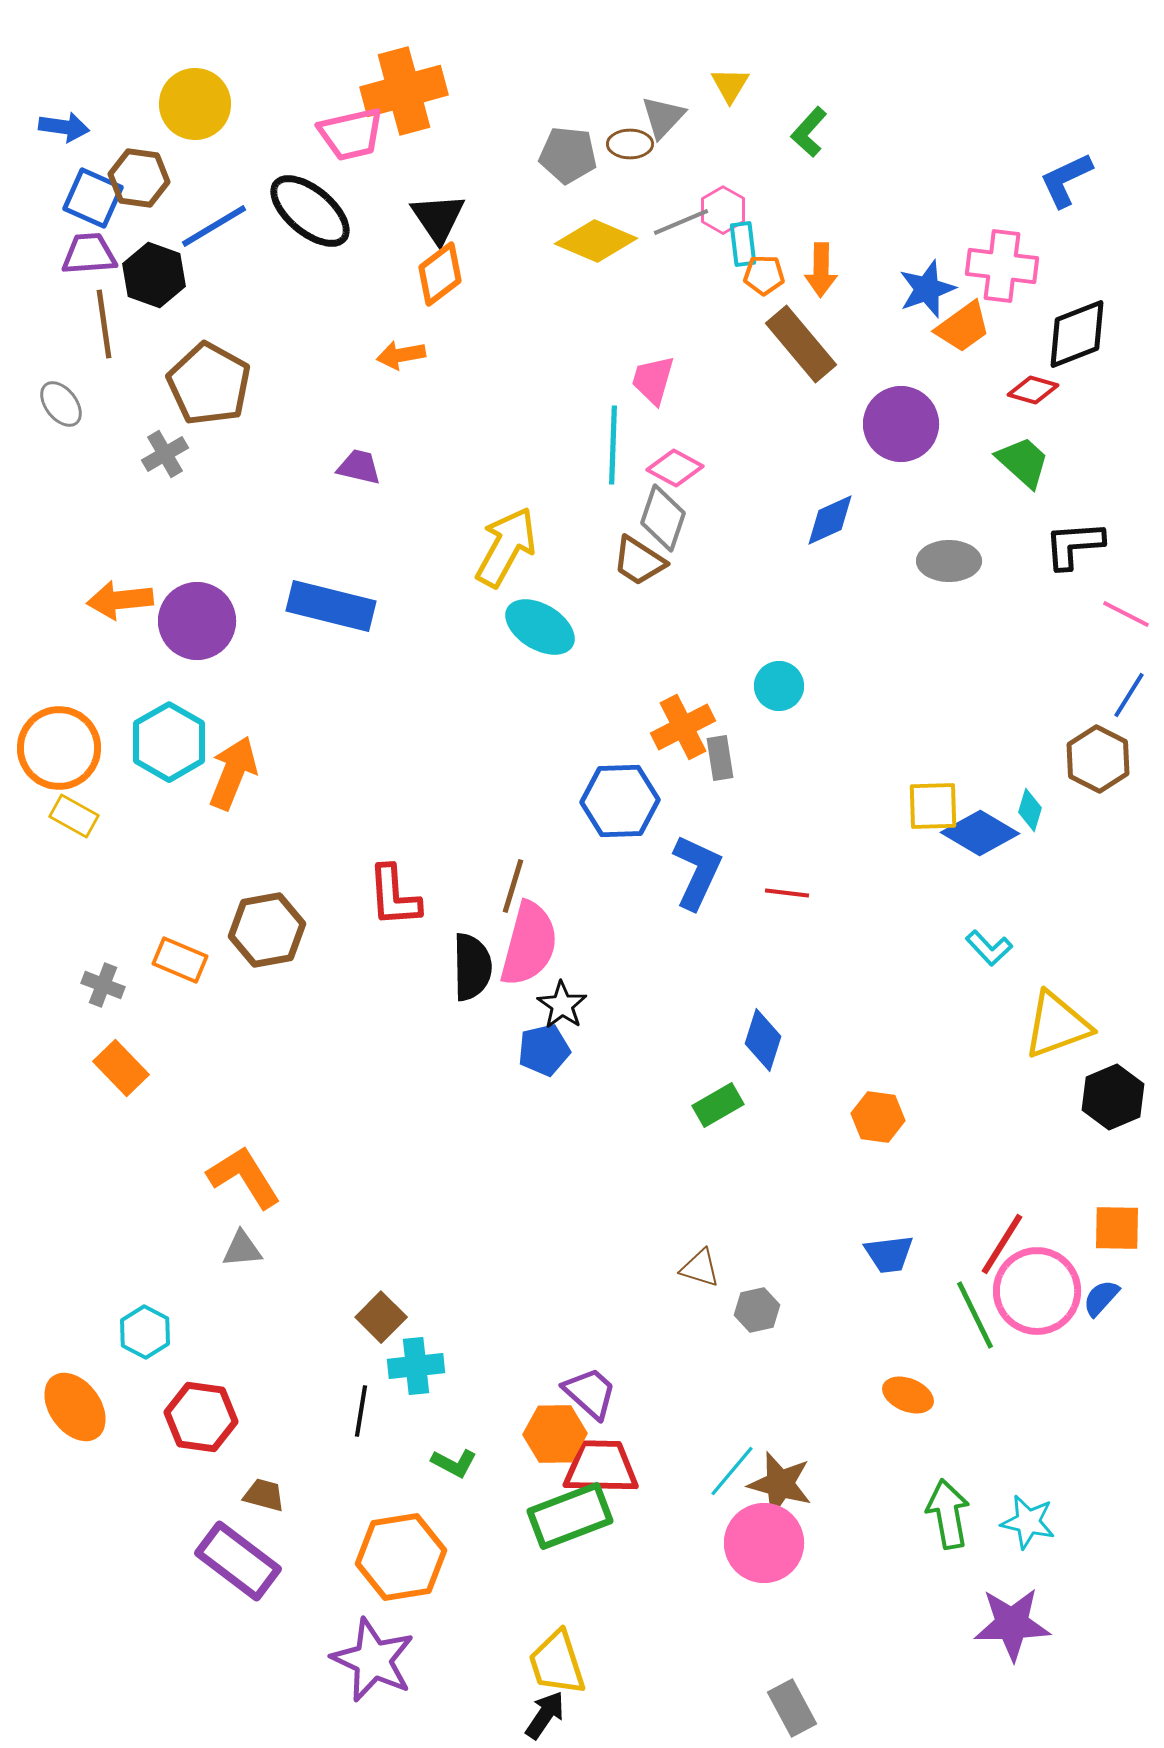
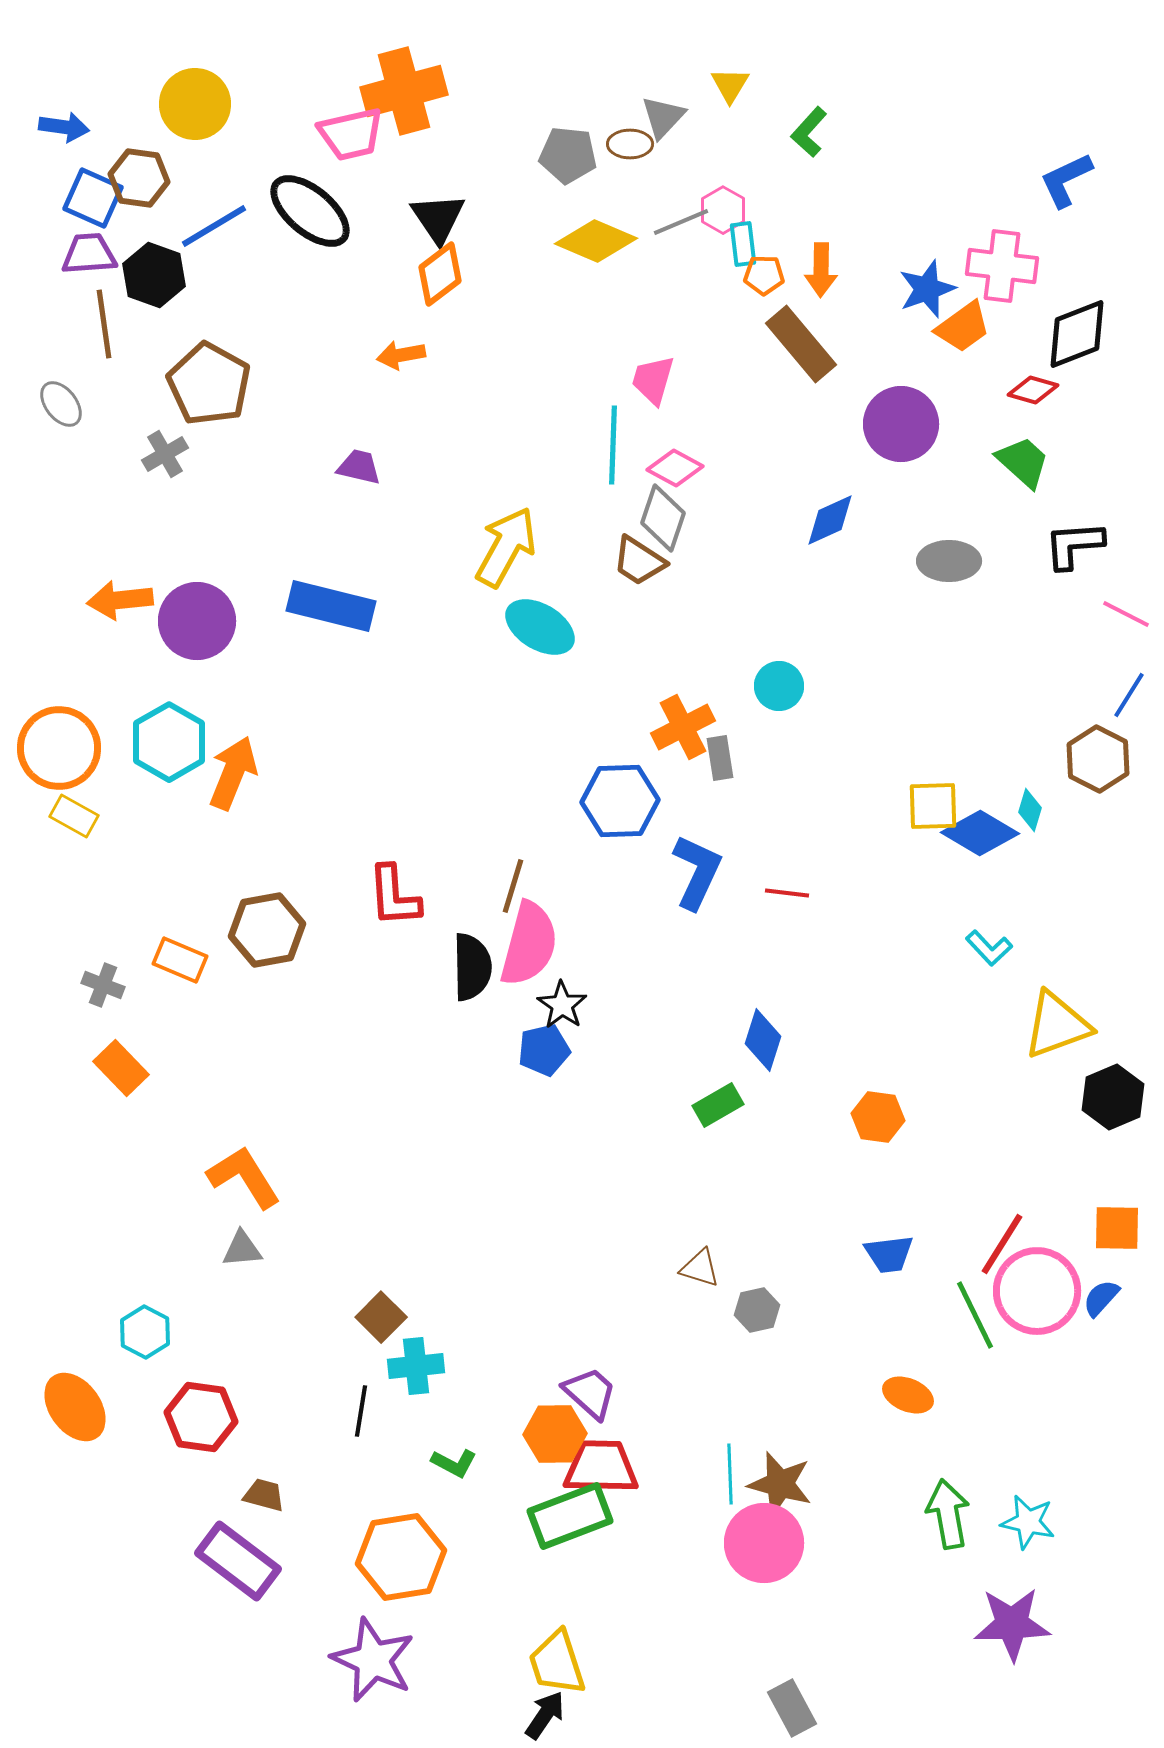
cyan line at (732, 1471): moved 2 px left, 3 px down; rotated 42 degrees counterclockwise
